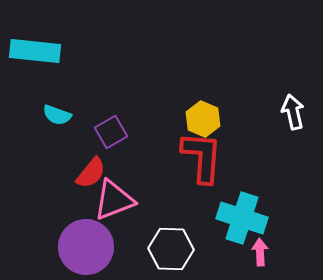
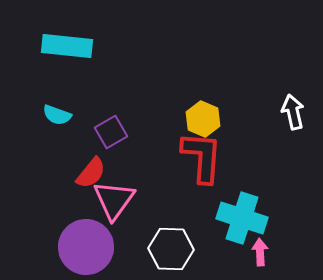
cyan rectangle: moved 32 px right, 5 px up
pink triangle: rotated 33 degrees counterclockwise
